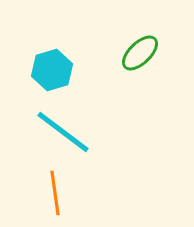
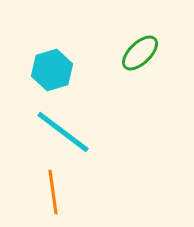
orange line: moved 2 px left, 1 px up
